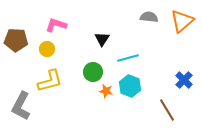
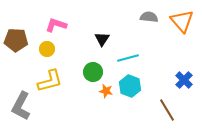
orange triangle: rotated 30 degrees counterclockwise
